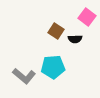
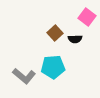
brown square: moved 1 px left, 2 px down; rotated 14 degrees clockwise
